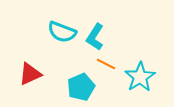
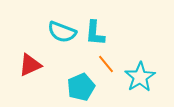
cyan L-shape: moved 4 px up; rotated 28 degrees counterclockwise
orange line: rotated 24 degrees clockwise
red triangle: moved 9 px up
